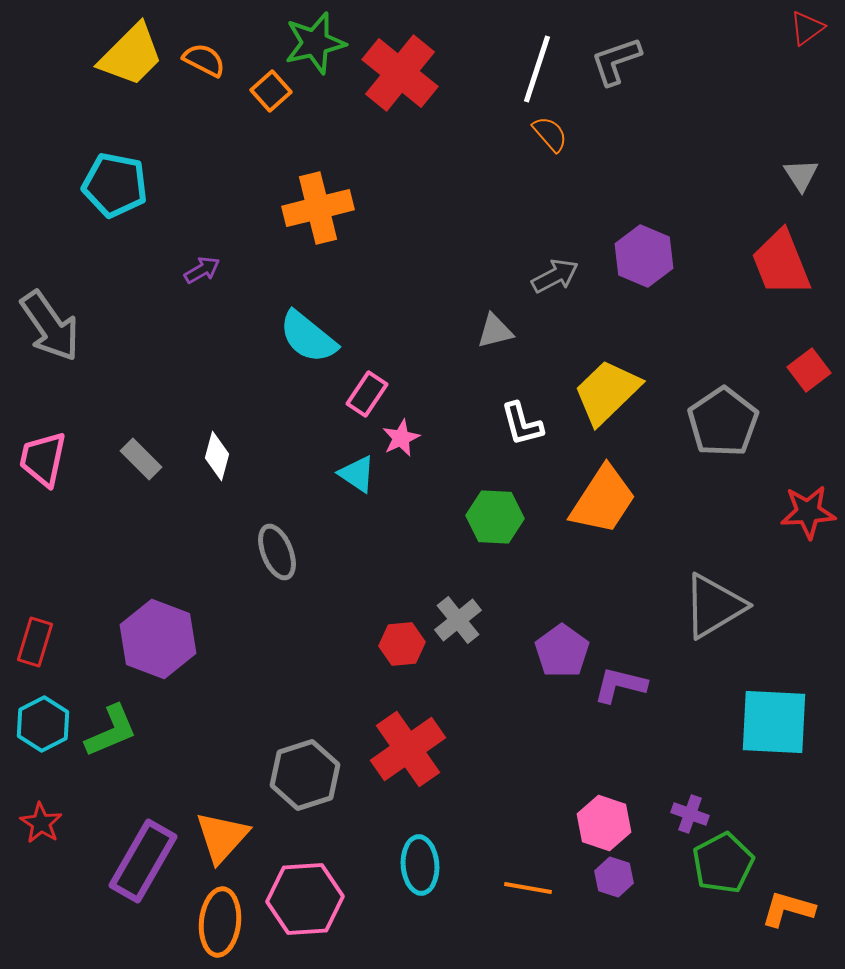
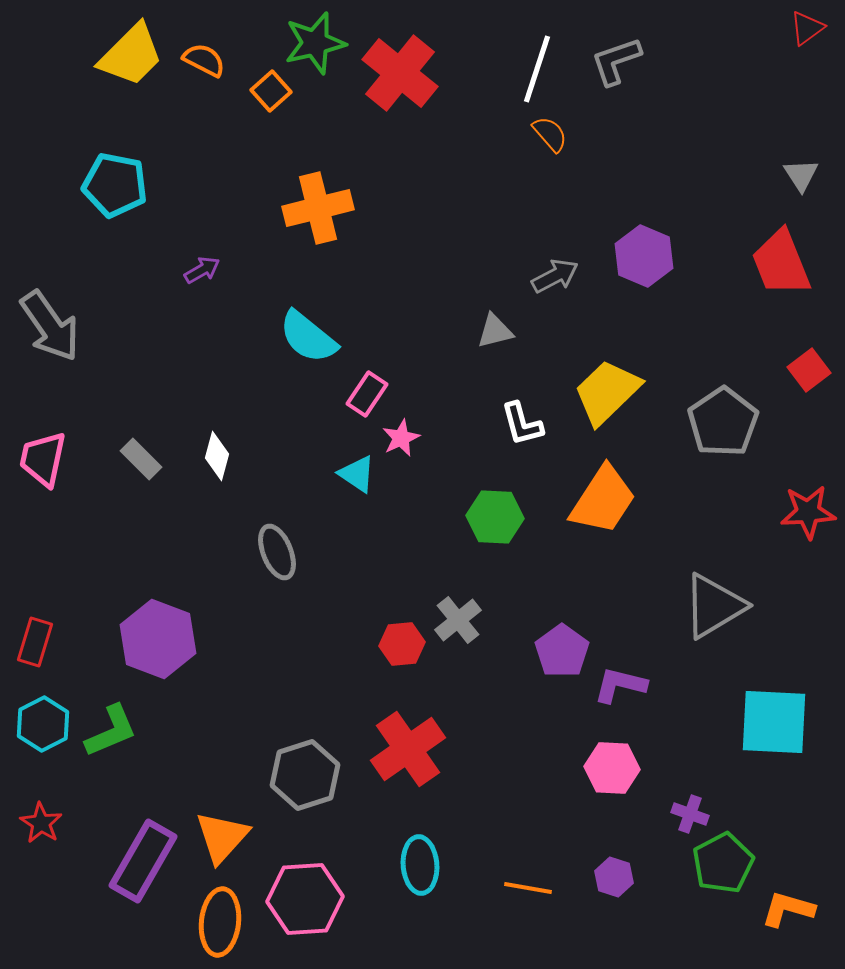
pink hexagon at (604, 823): moved 8 px right, 55 px up; rotated 16 degrees counterclockwise
